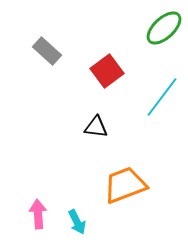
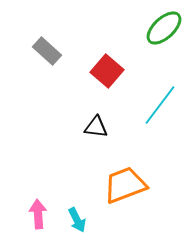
red square: rotated 12 degrees counterclockwise
cyan line: moved 2 px left, 8 px down
cyan arrow: moved 2 px up
